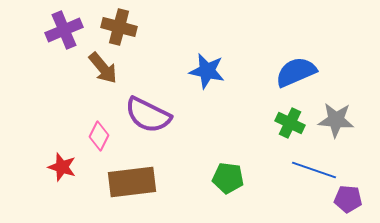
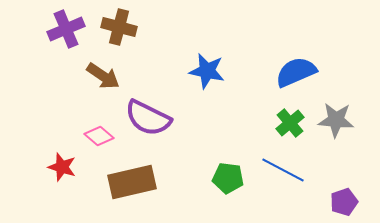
purple cross: moved 2 px right, 1 px up
brown arrow: moved 8 px down; rotated 16 degrees counterclockwise
purple semicircle: moved 3 px down
green cross: rotated 24 degrees clockwise
pink diamond: rotated 76 degrees counterclockwise
blue line: moved 31 px left; rotated 9 degrees clockwise
brown rectangle: rotated 6 degrees counterclockwise
purple pentagon: moved 4 px left, 3 px down; rotated 24 degrees counterclockwise
